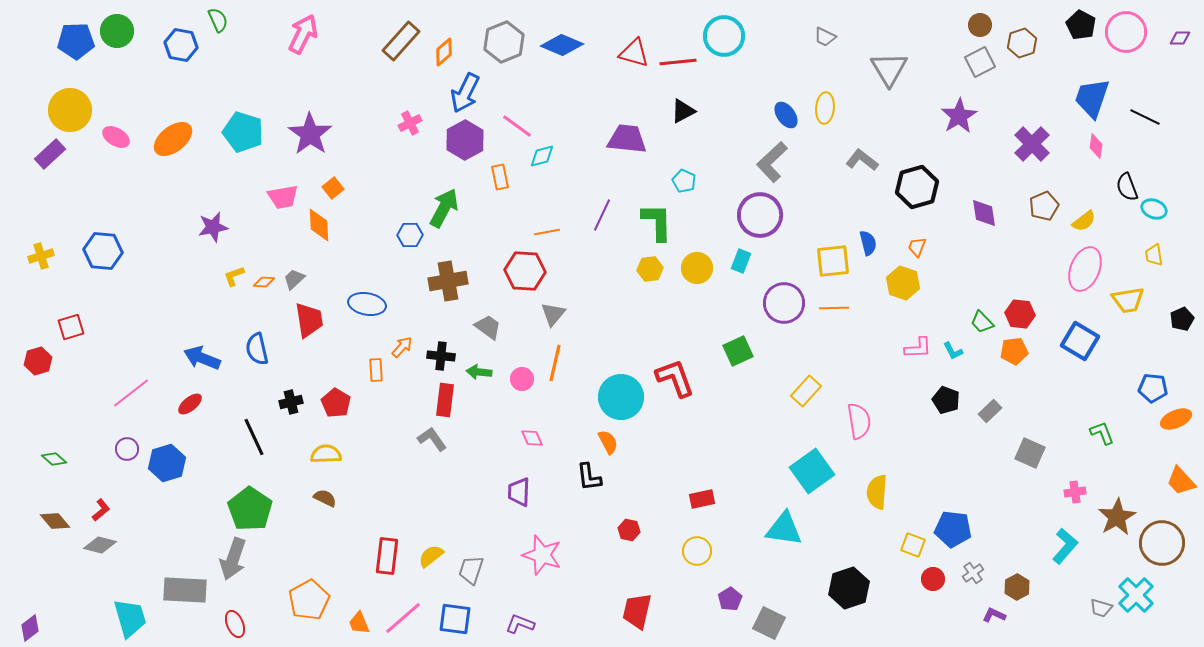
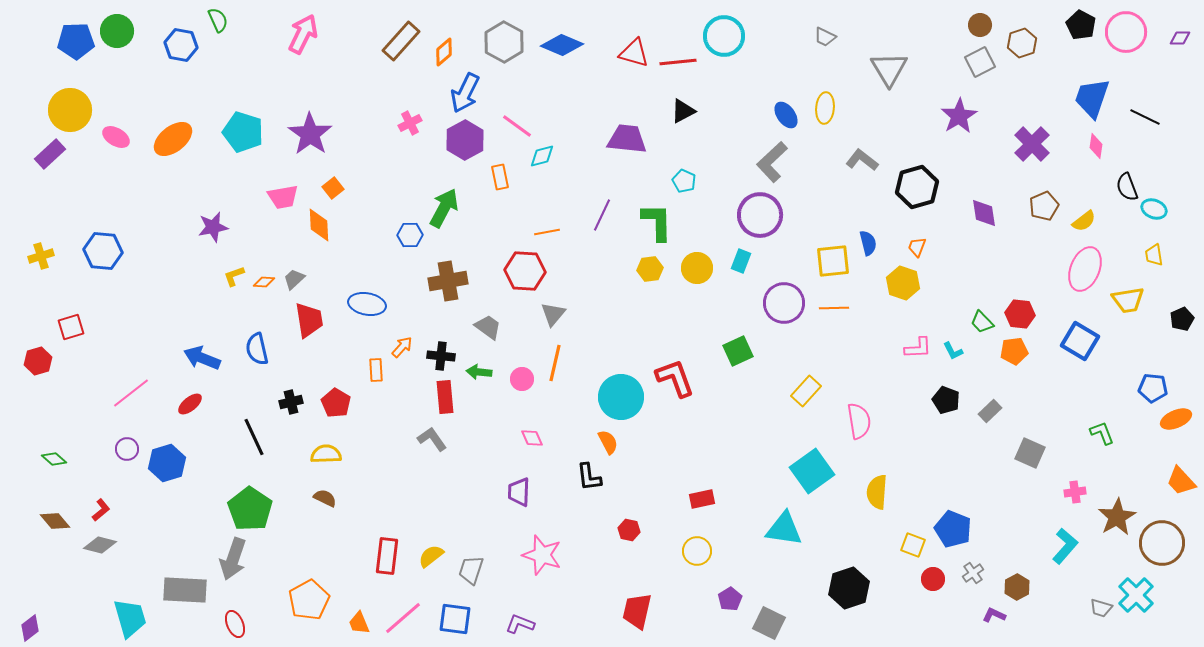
gray hexagon at (504, 42): rotated 9 degrees counterclockwise
red rectangle at (445, 400): moved 3 px up; rotated 12 degrees counterclockwise
blue pentagon at (953, 529): rotated 15 degrees clockwise
